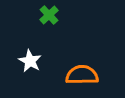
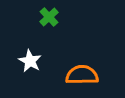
green cross: moved 2 px down
